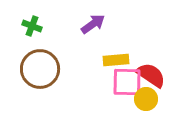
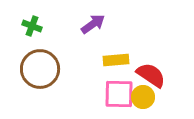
pink square: moved 8 px left, 12 px down
yellow circle: moved 3 px left, 2 px up
